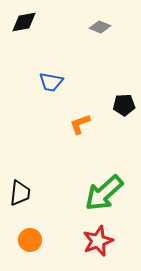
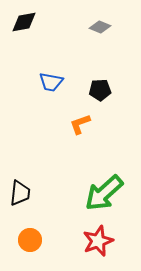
black pentagon: moved 24 px left, 15 px up
